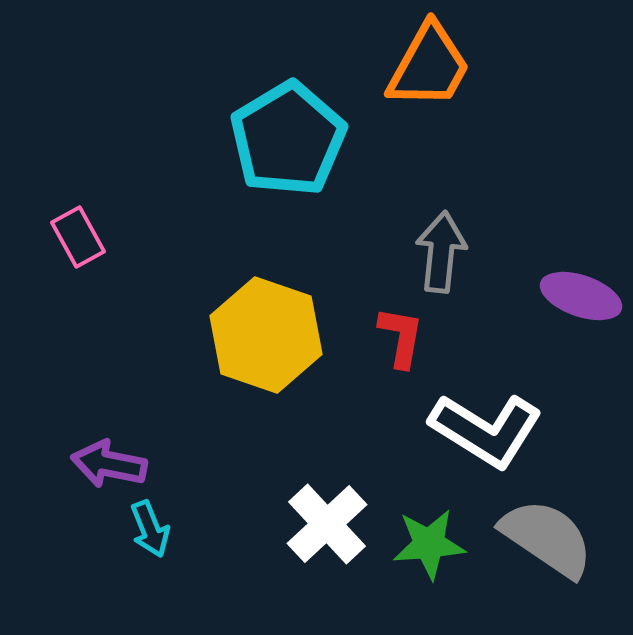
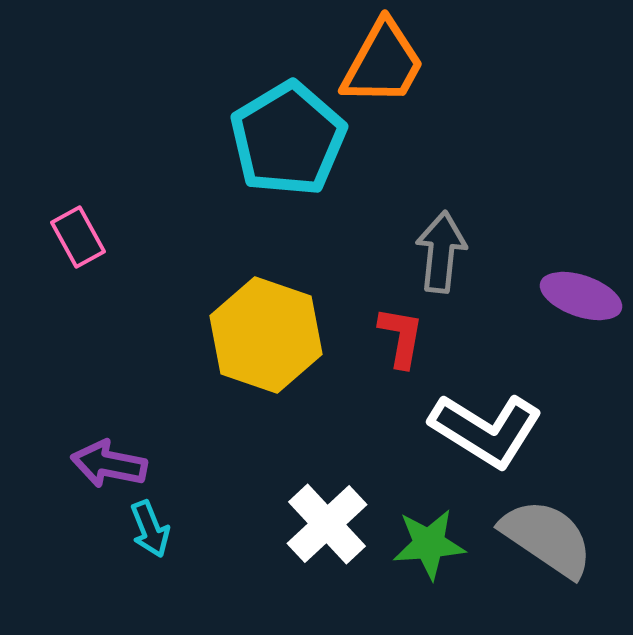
orange trapezoid: moved 46 px left, 3 px up
